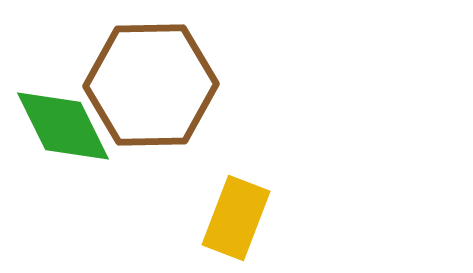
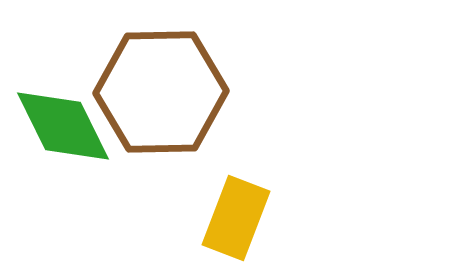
brown hexagon: moved 10 px right, 7 px down
